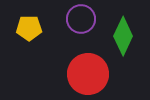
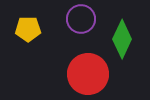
yellow pentagon: moved 1 px left, 1 px down
green diamond: moved 1 px left, 3 px down
